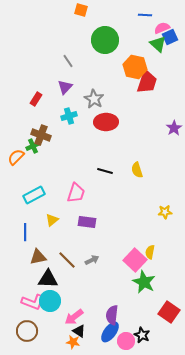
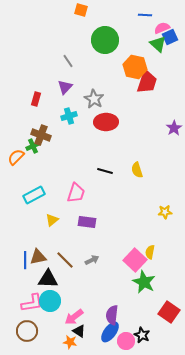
red rectangle at (36, 99): rotated 16 degrees counterclockwise
blue line at (25, 232): moved 28 px down
brown line at (67, 260): moved 2 px left
pink L-shape at (33, 302): moved 1 px left, 1 px down; rotated 30 degrees counterclockwise
orange star at (73, 342): moved 3 px left
